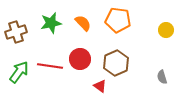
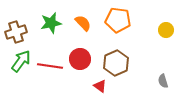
green arrow: moved 2 px right, 11 px up
gray semicircle: moved 1 px right, 4 px down
